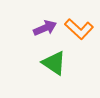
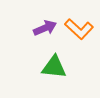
green triangle: moved 4 px down; rotated 28 degrees counterclockwise
